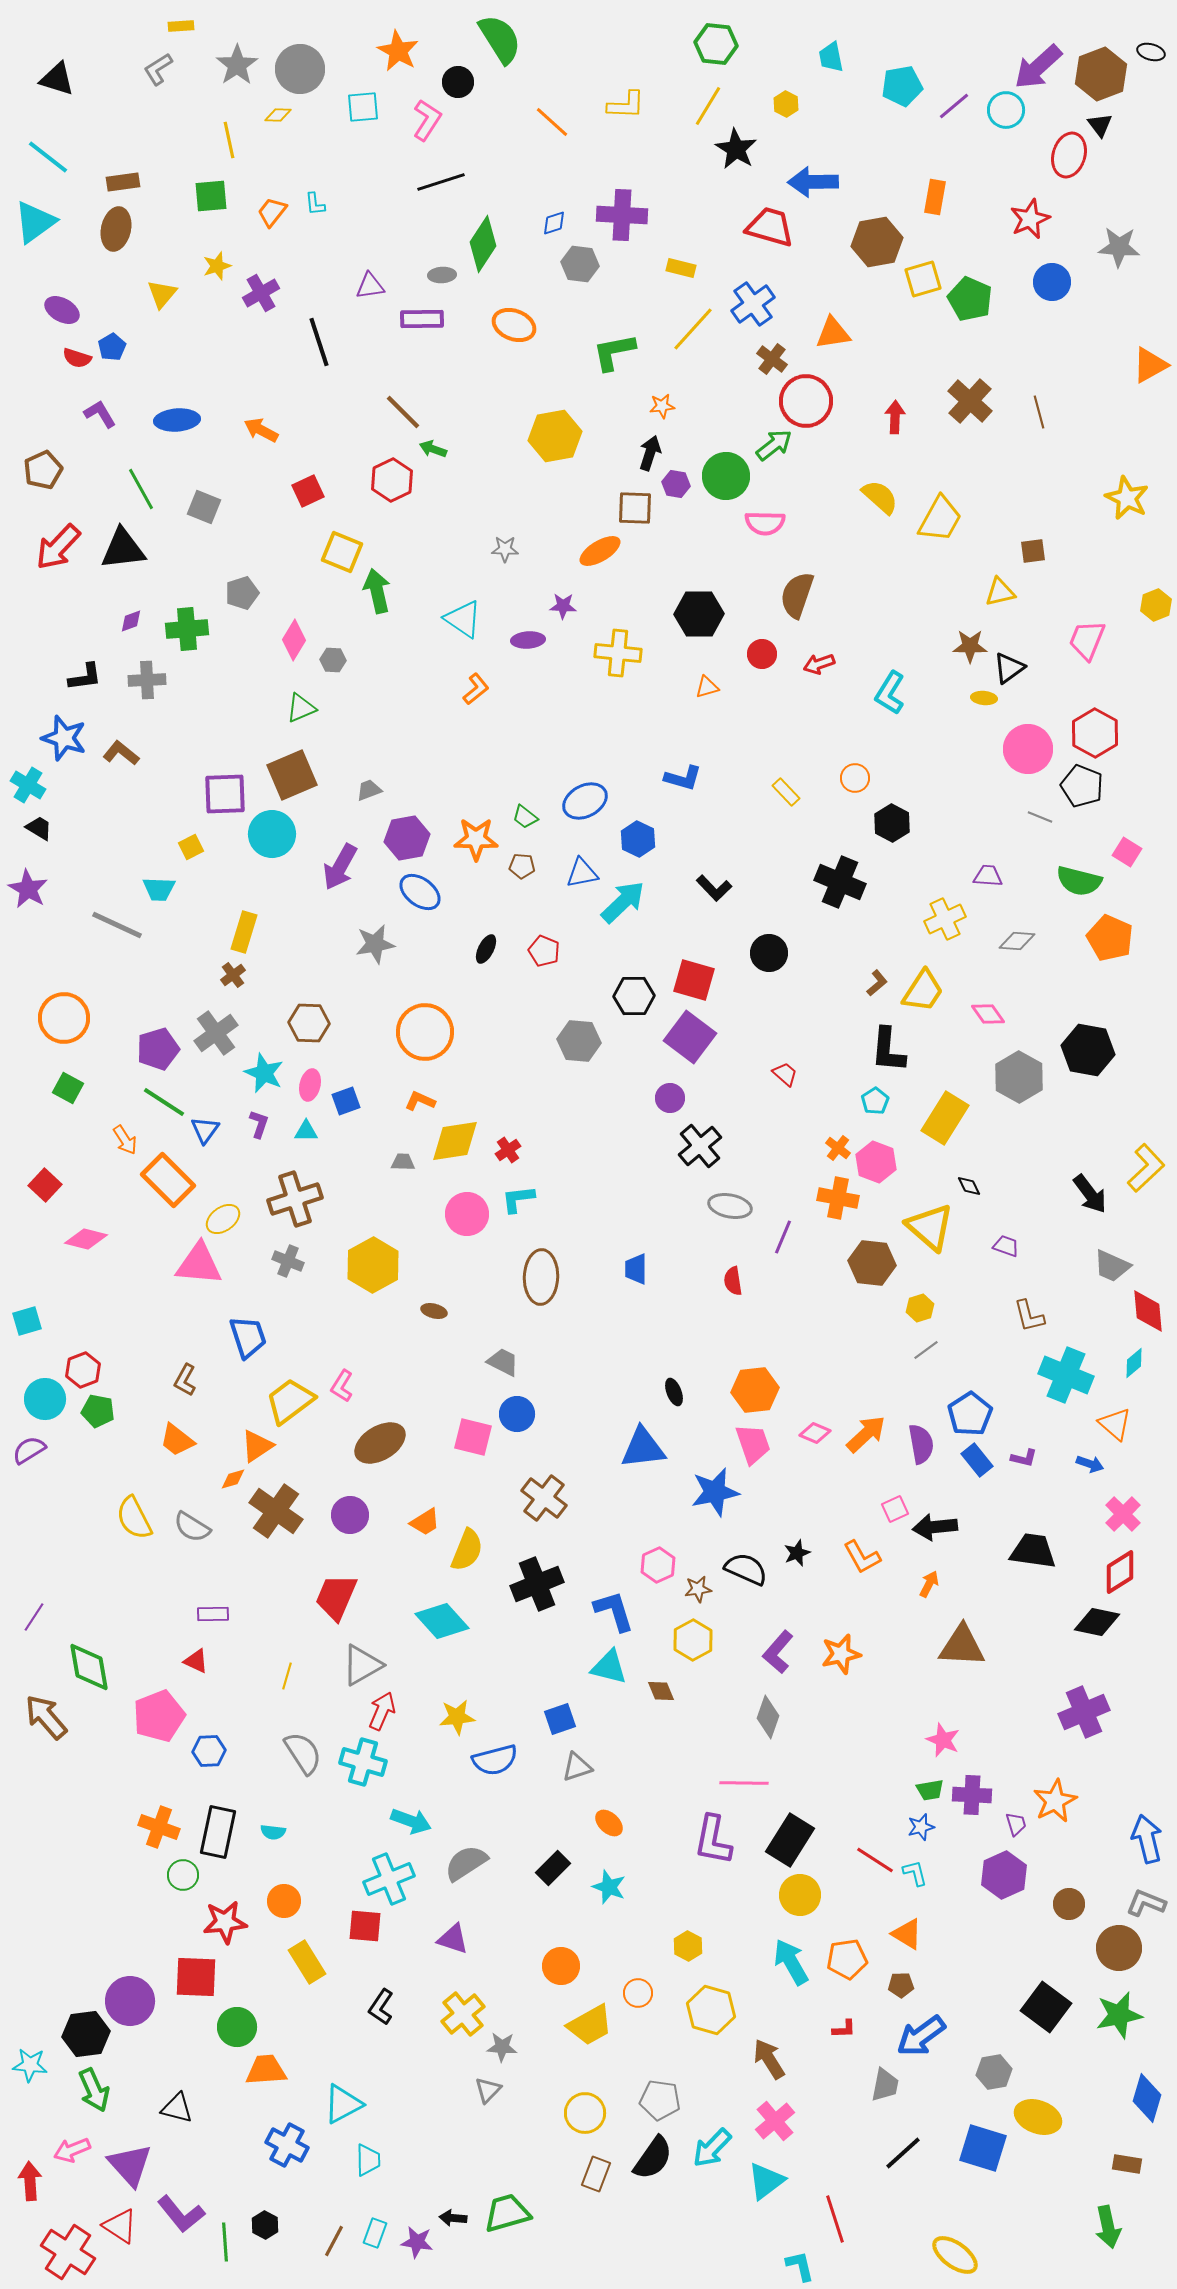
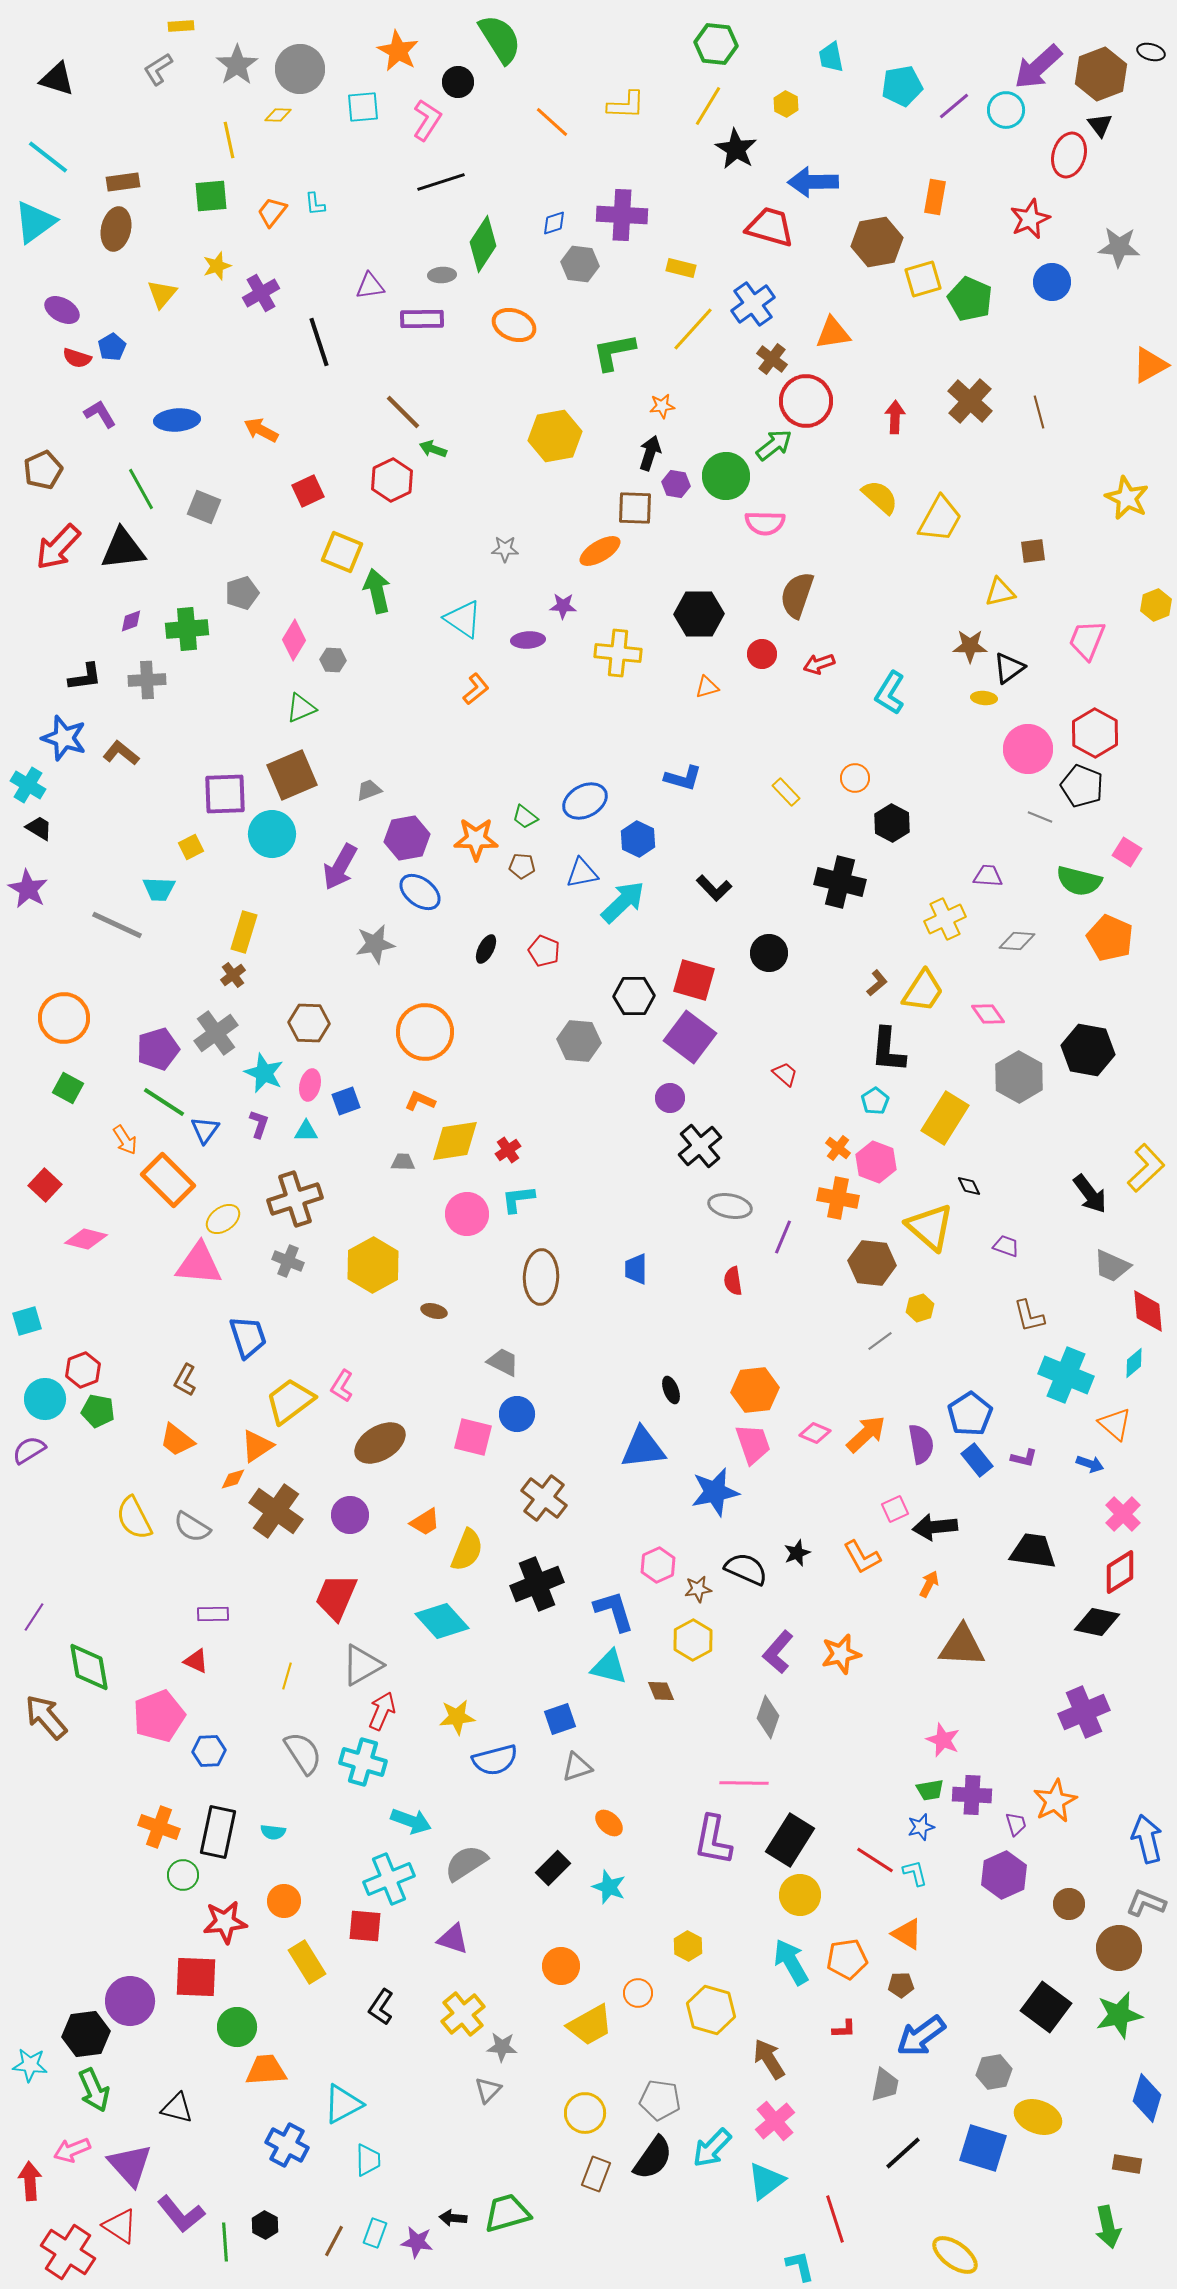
black cross at (840, 882): rotated 9 degrees counterclockwise
gray line at (926, 1350): moved 46 px left, 9 px up
black ellipse at (674, 1392): moved 3 px left, 2 px up
